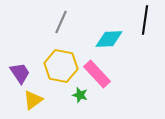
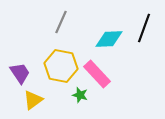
black line: moved 1 px left, 8 px down; rotated 12 degrees clockwise
